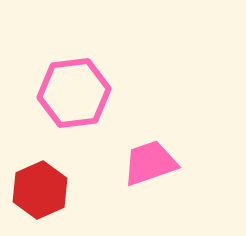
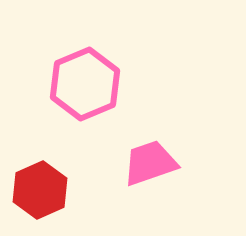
pink hexagon: moved 11 px right, 9 px up; rotated 16 degrees counterclockwise
